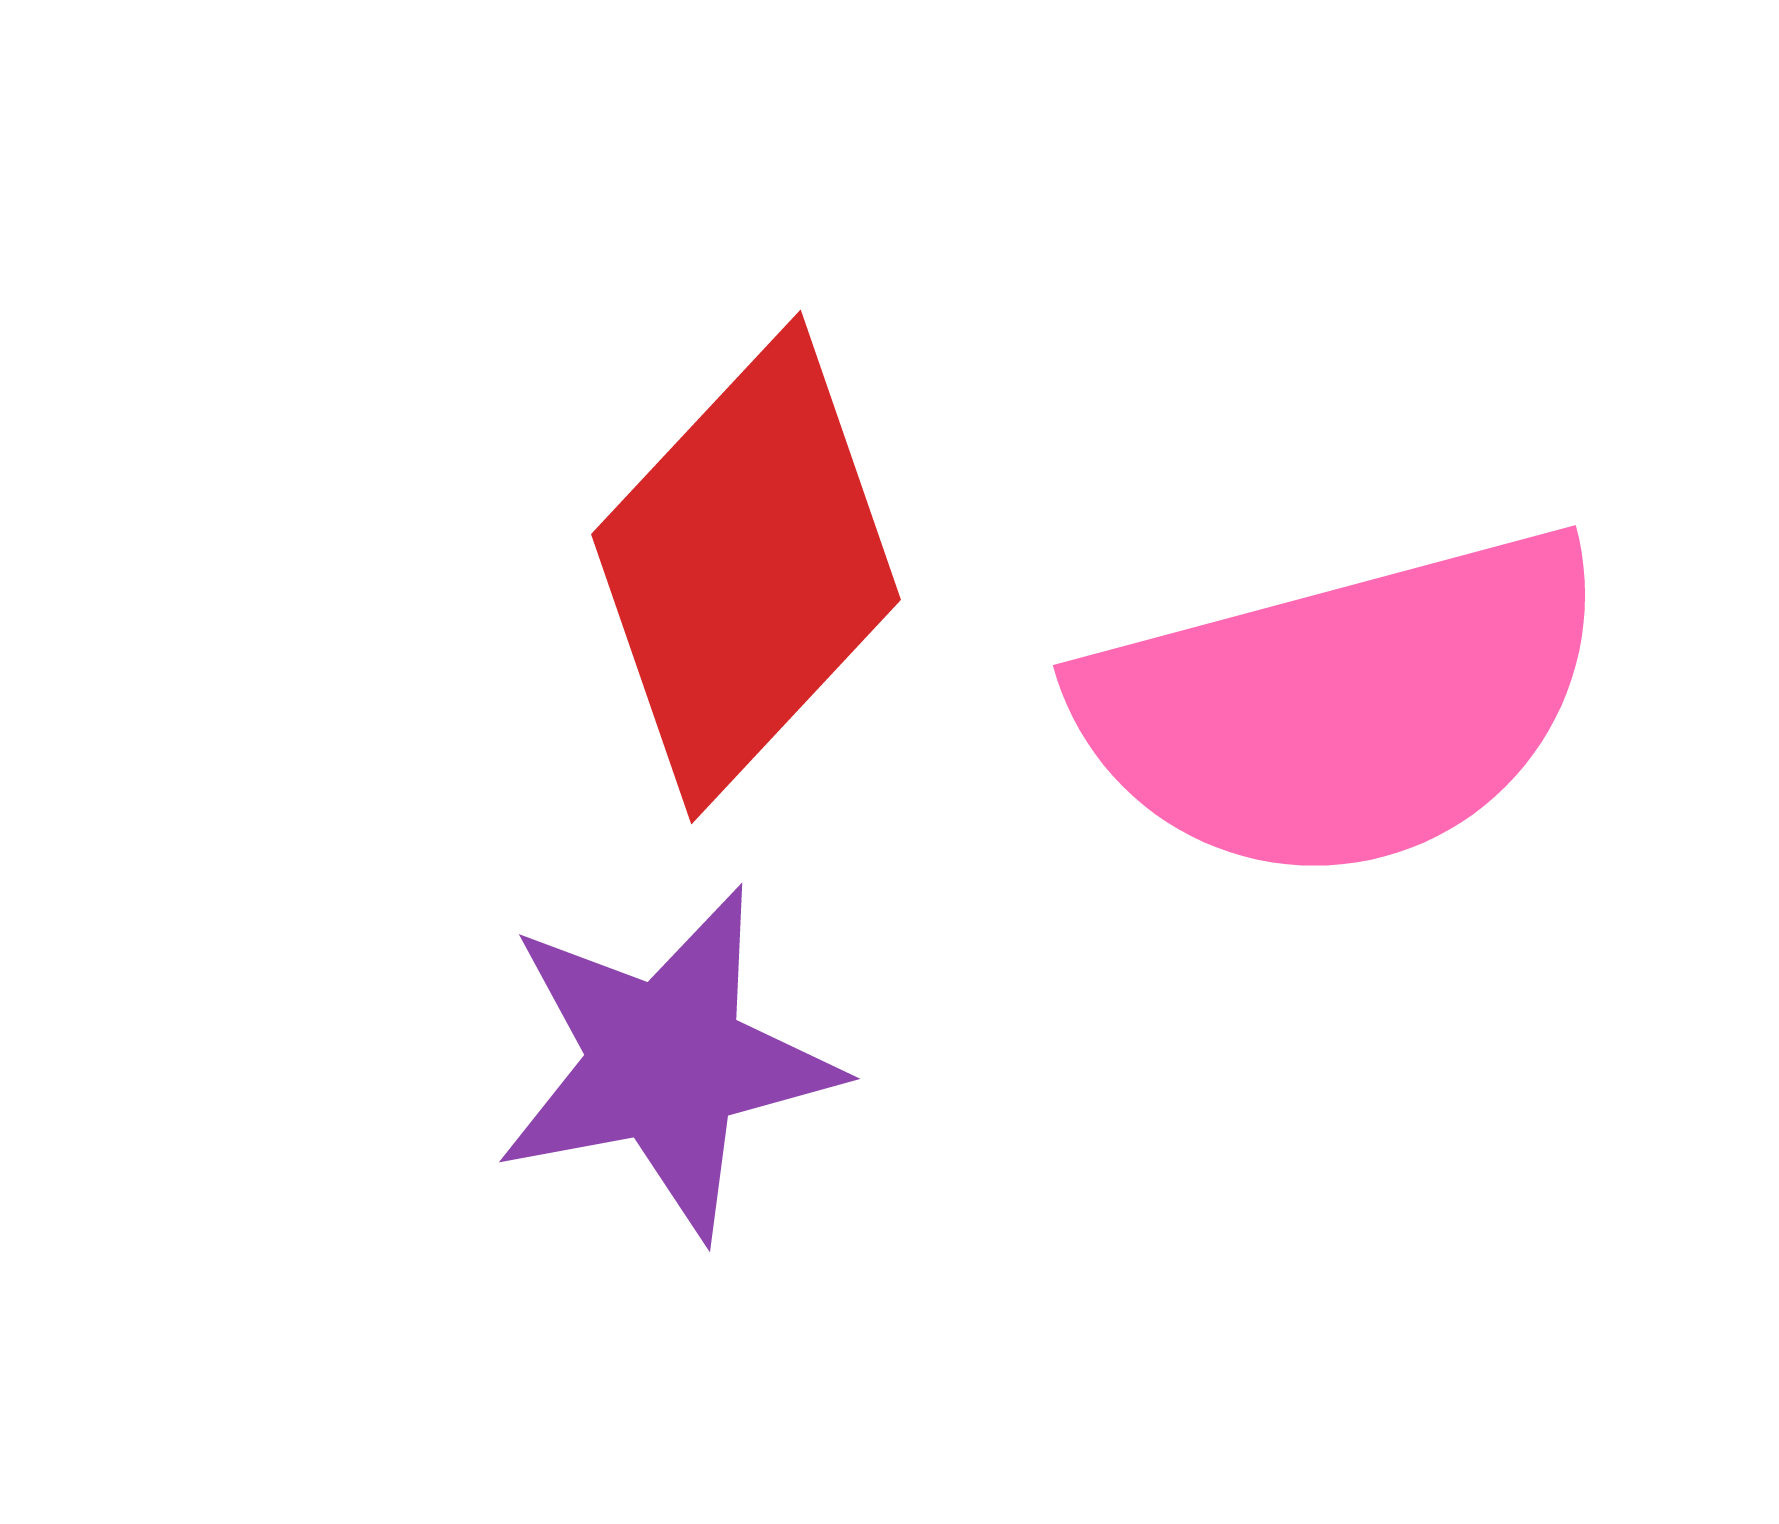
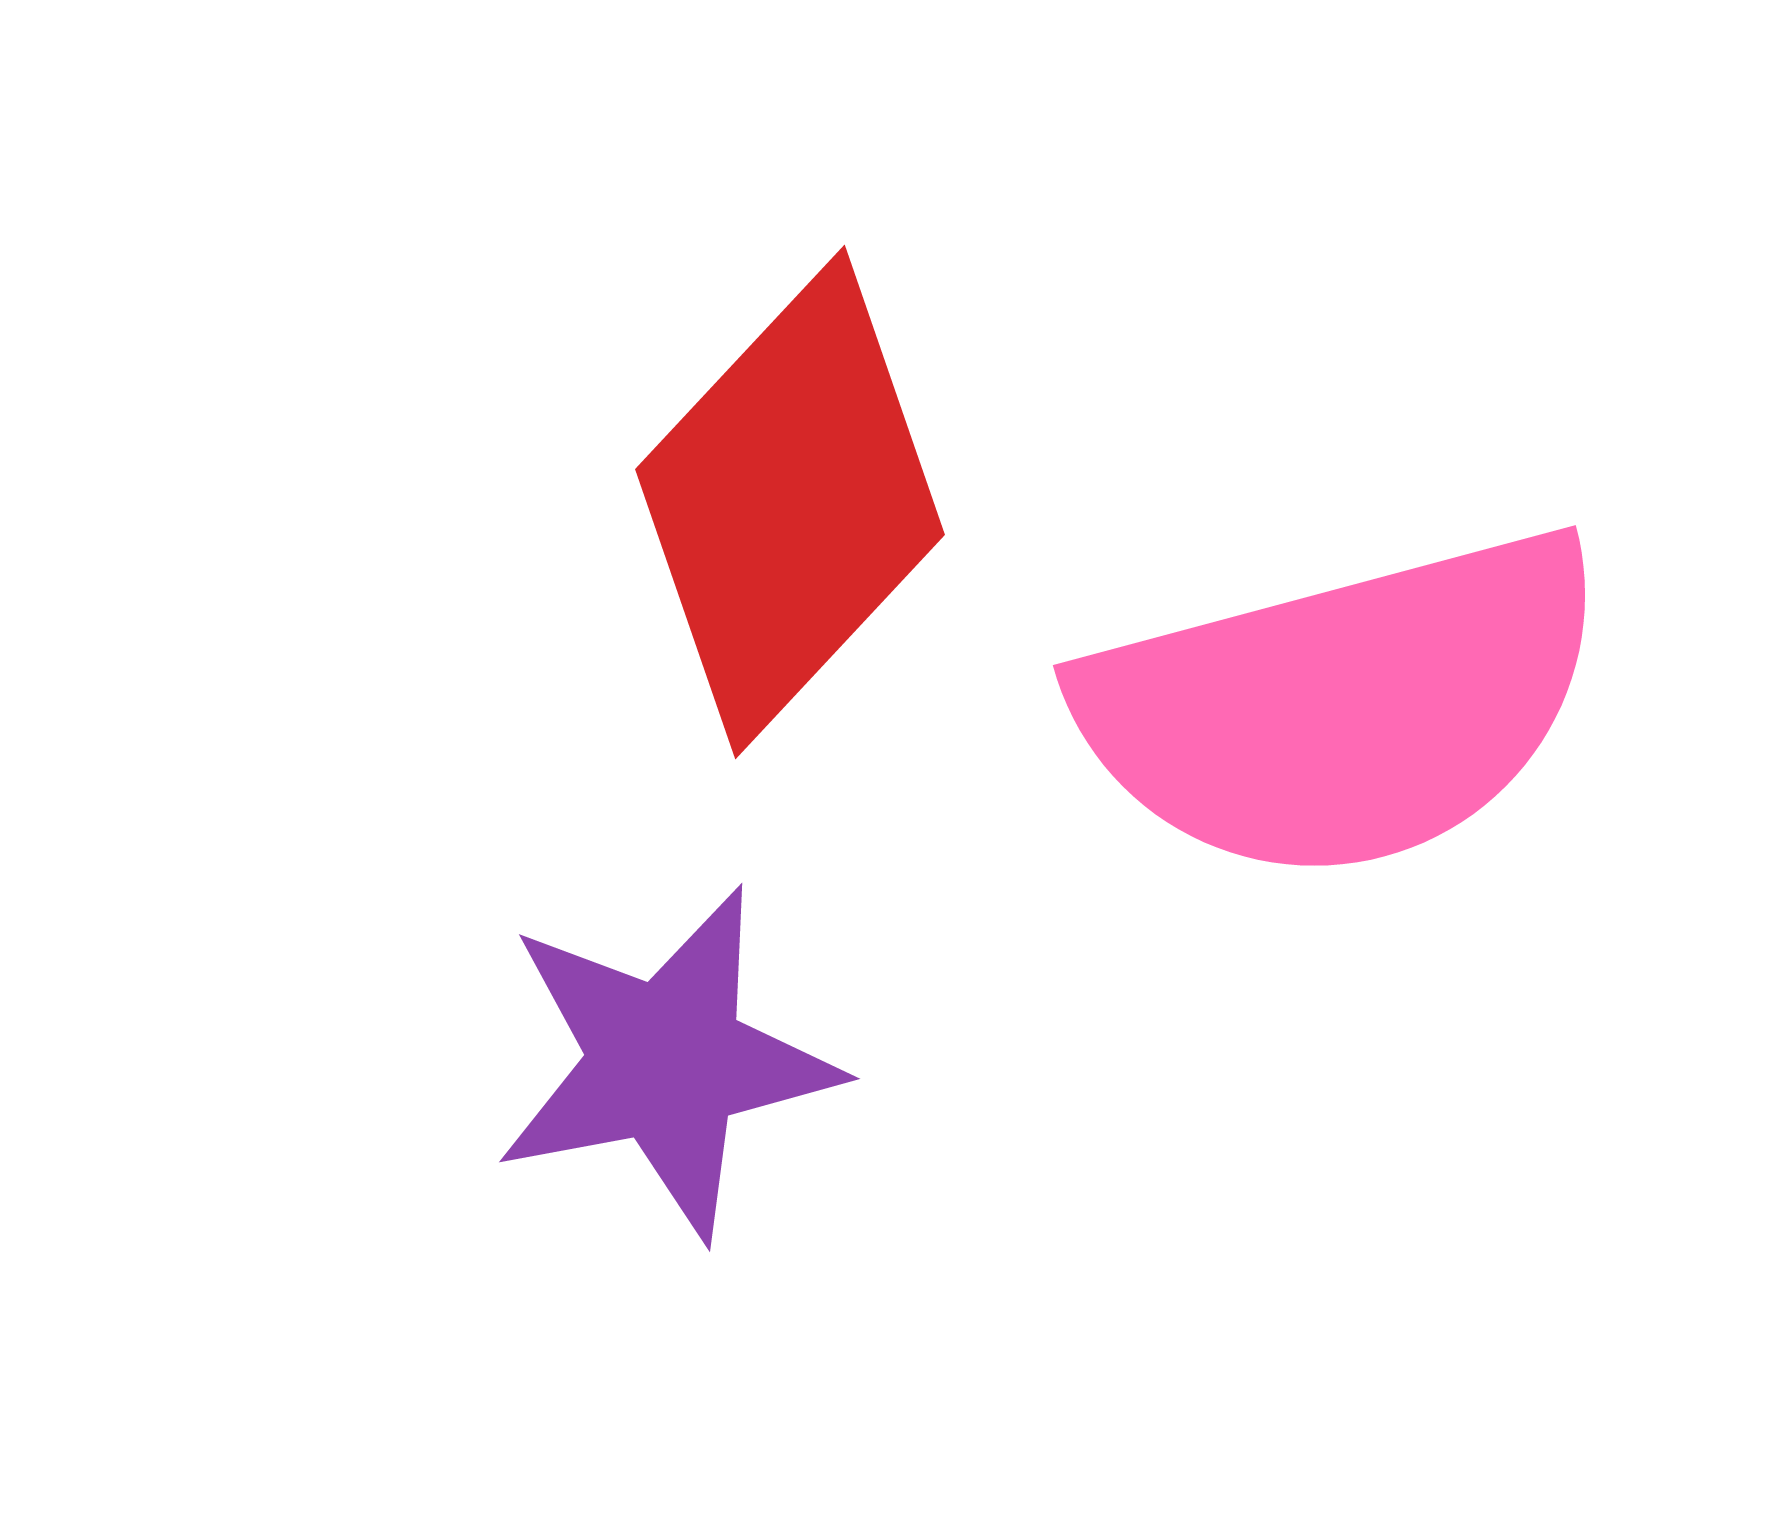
red diamond: moved 44 px right, 65 px up
